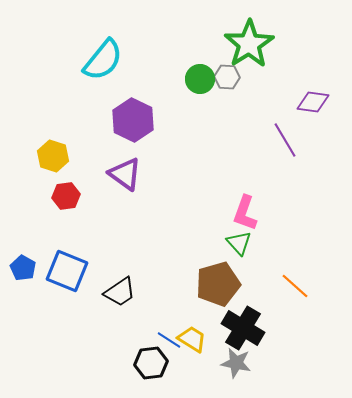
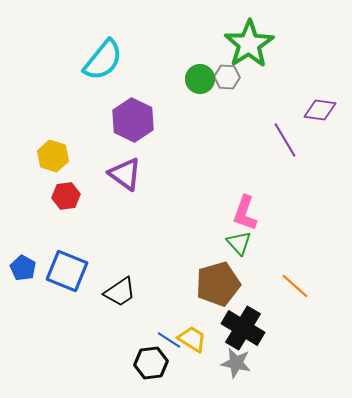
purple diamond: moved 7 px right, 8 px down
